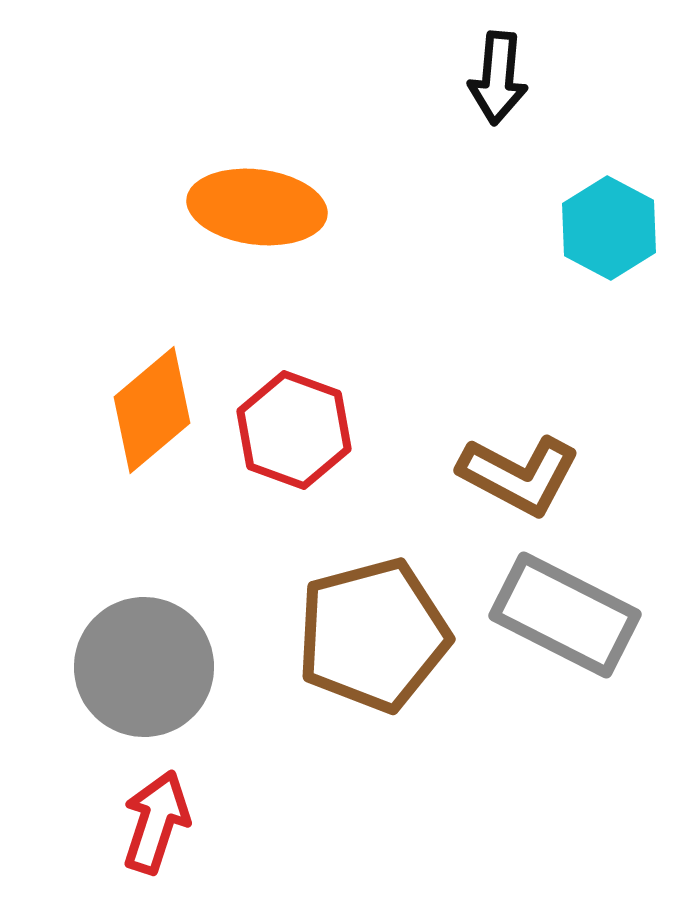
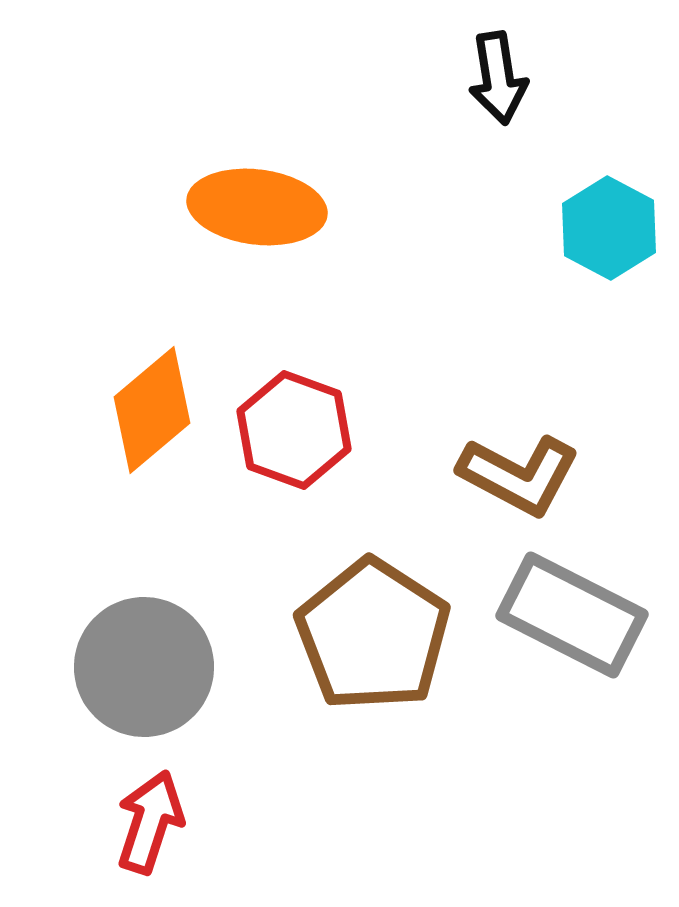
black arrow: rotated 14 degrees counterclockwise
gray rectangle: moved 7 px right
brown pentagon: rotated 24 degrees counterclockwise
red arrow: moved 6 px left
